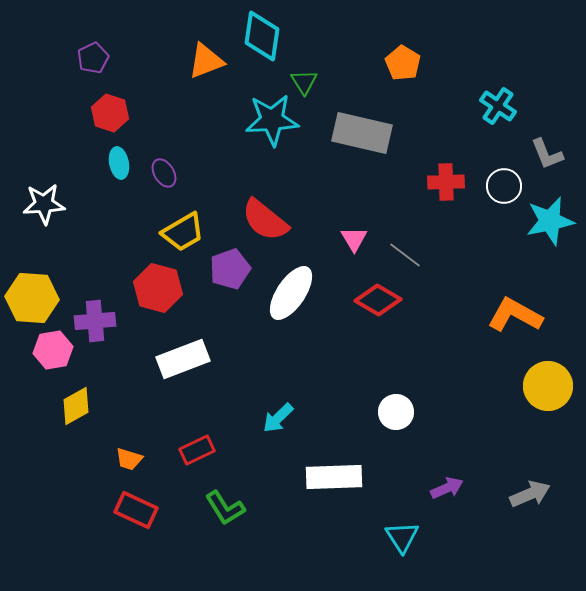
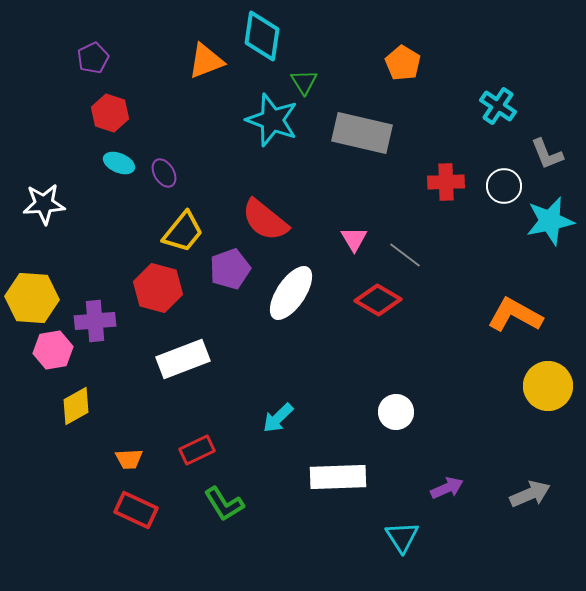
cyan star at (272, 120): rotated 24 degrees clockwise
cyan ellipse at (119, 163): rotated 56 degrees counterclockwise
yellow trapezoid at (183, 232): rotated 21 degrees counterclockwise
orange trapezoid at (129, 459): rotated 20 degrees counterclockwise
white rectangle at (334, 477): moved 4 px right
green L-shape at (225, 508): moved 1 px left, 4 px up
